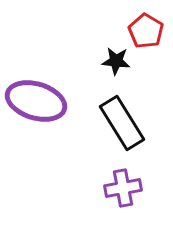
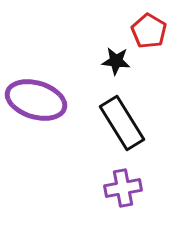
red pentagon: moved 3 px right
purple ellipse: moved 1 px up
